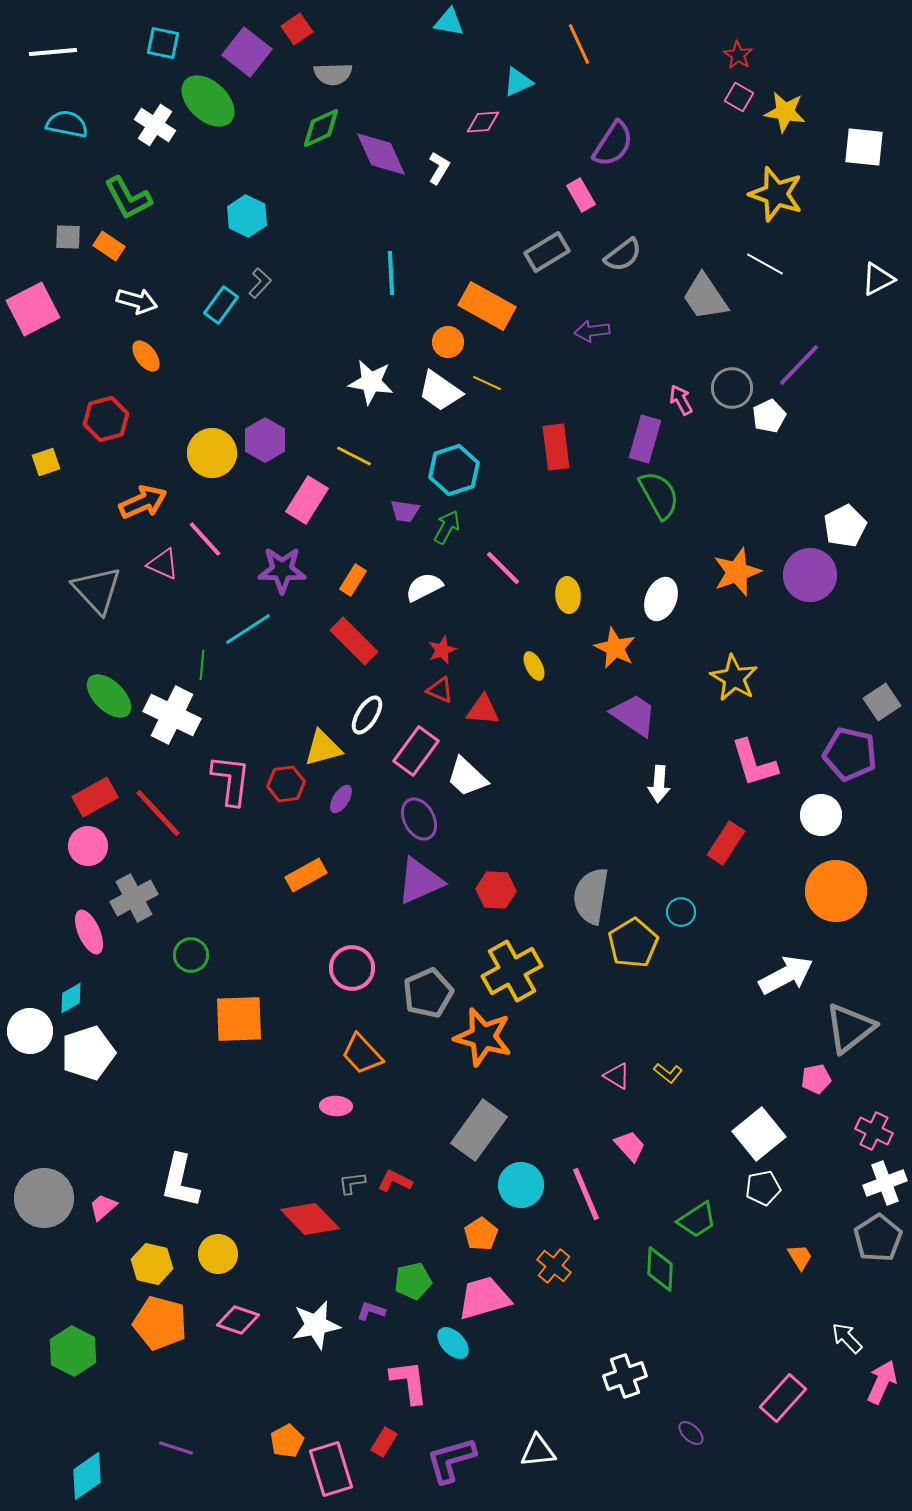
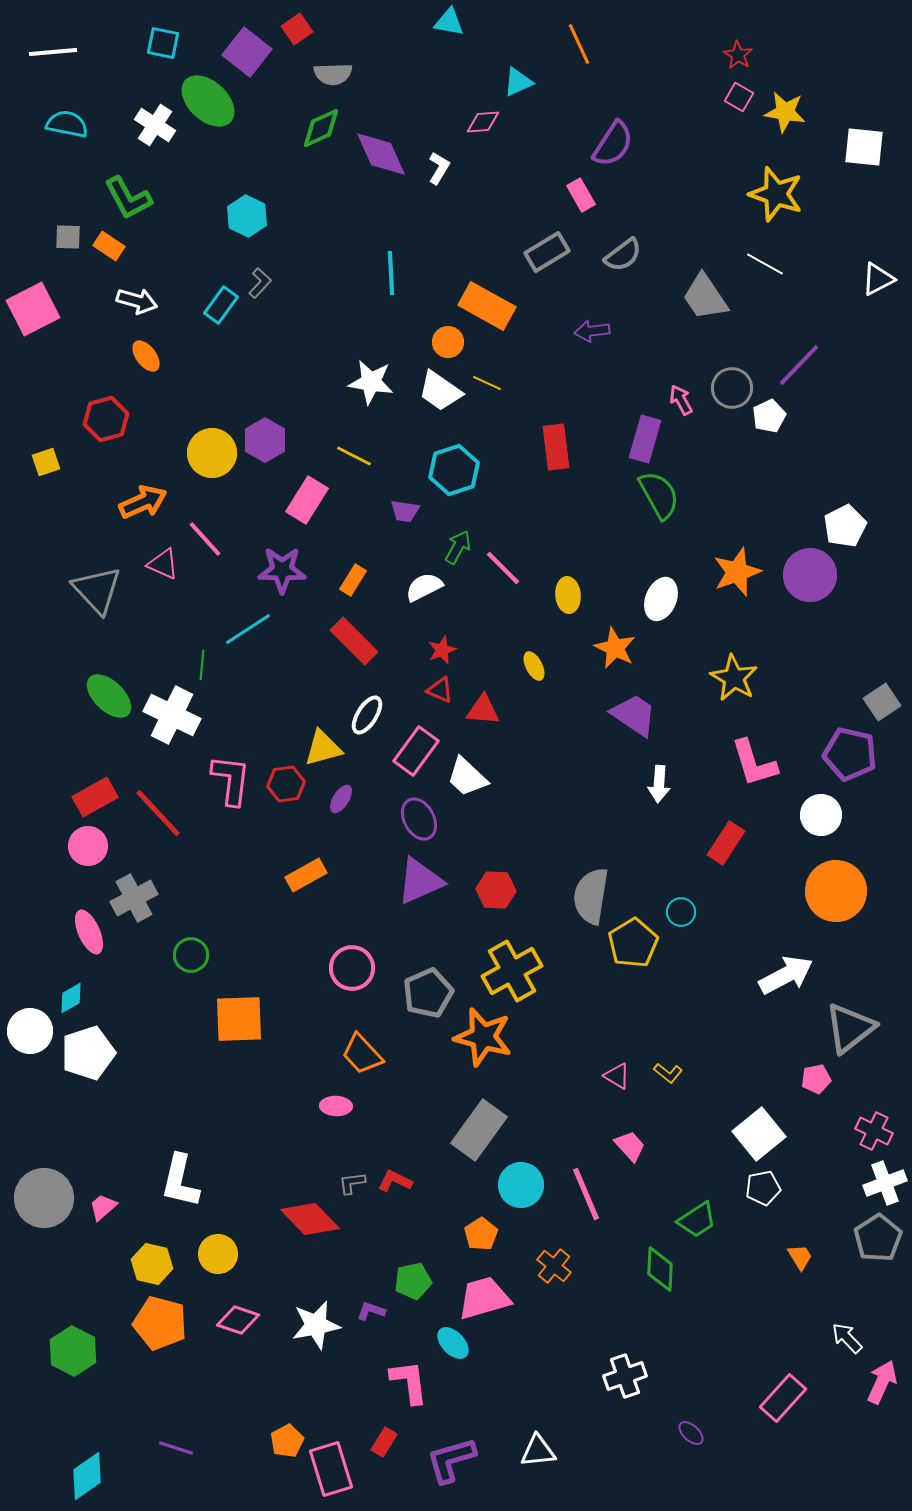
green arrow at (447, 527): moved 11 px right, 20 px down
